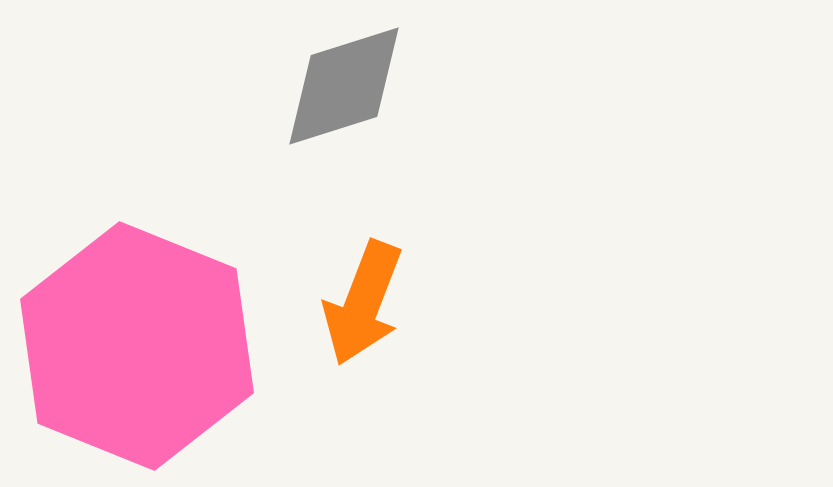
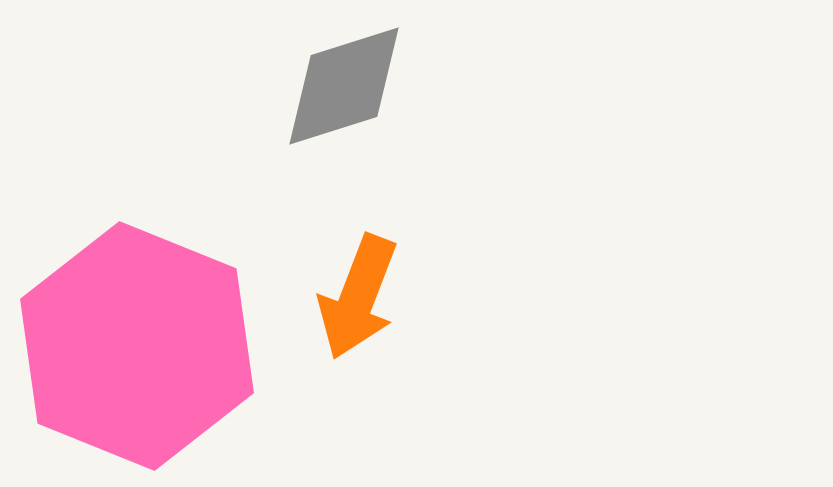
orange arrow: moved 5 px left, 6 px up
